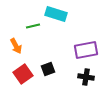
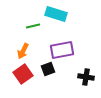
orange arrow: moved 7 px right, 5 px down; rotated 56 degrees clockwise
purple rectangle: moved 24 px left
